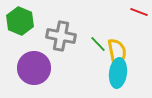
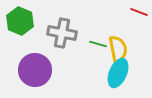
gray cross: moved 1 px right, 3 px up
green line: rotated 30 degrees counterclockwise
yellow semicircle: moved 1 px right, 3 px up
purple circle: moved 1 px right, 2 px down
cyan ellipse: rotated 16 degrees clockwise
